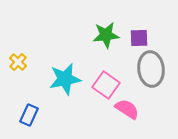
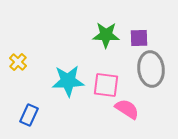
green star: rotated 8 degrees clockwise
cyan star: moved 3 px right, 2 px down; rotated 8 degrees clockwise
pink square: rotated 28 degrees counterclockwise
